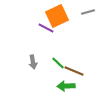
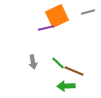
purple line: rotated 42 degrees counterclockwise
